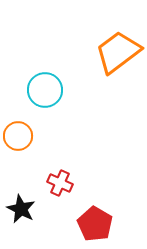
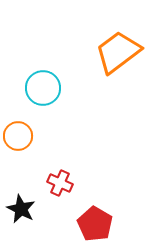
cyan circle: moved 2 px left, 2 px up
